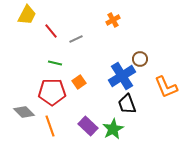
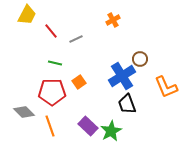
green star: moved 2 px left, 2 px down
